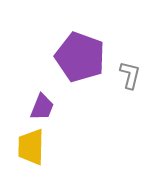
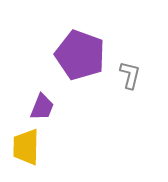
purple pentagon: moved 2 px up
yellow trapezoid: moved 5 px left
